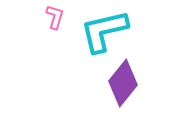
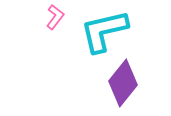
pink L-shape: rotated 20 degrees clockwise
